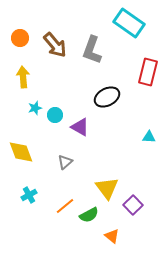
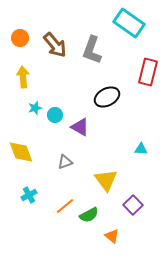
cyan triangle: moved 8 px left, 12 px down
gray triangle: rotated 21 degrees clockwise
yellow triangle: moved 1 px left, 8 px up
